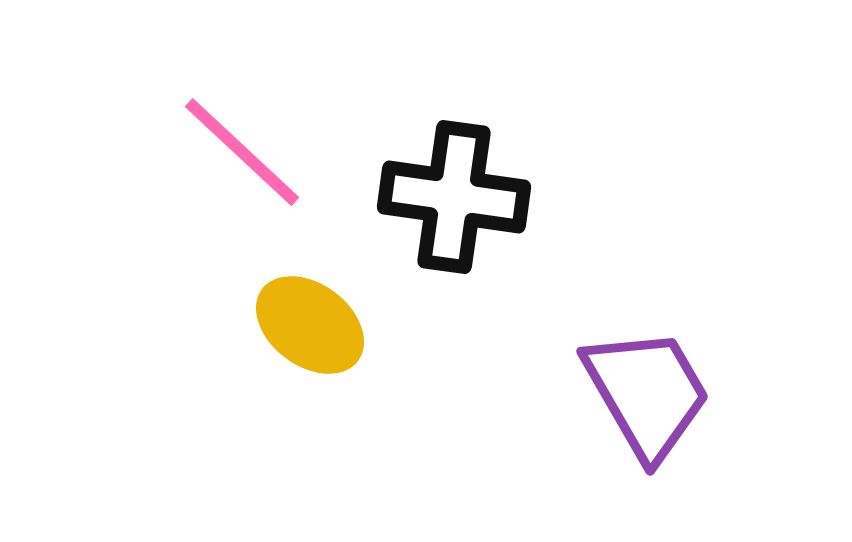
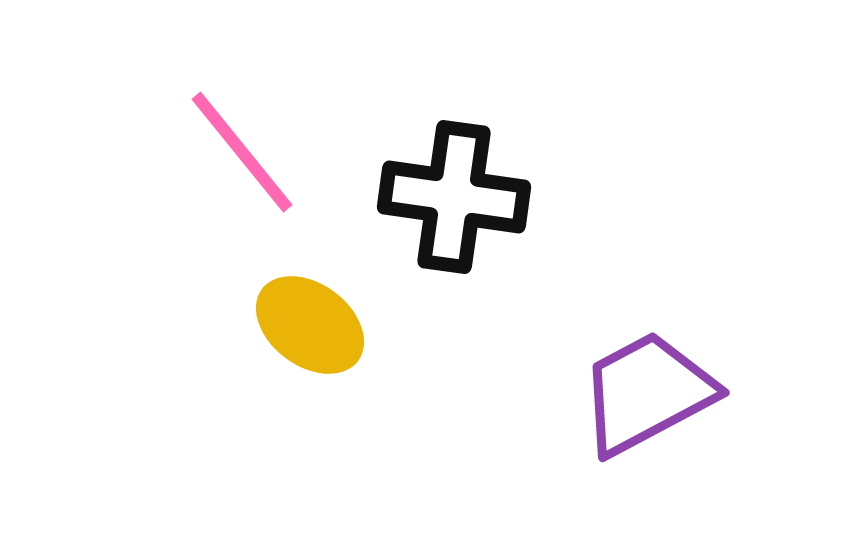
pink line: rotated 8 degrees clockwise
purple trapezoid: rotated 88 degrees counterclockwise
